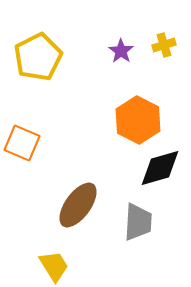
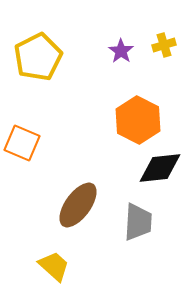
black diamond: rotated 9 degrees clockwise
yellow trapezoid: rotated 16 degrees counterclockwise
